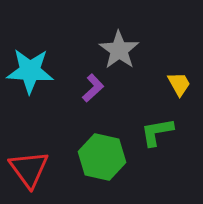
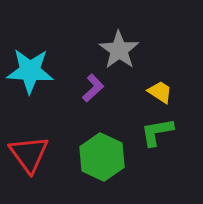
yellow trapezoid: moved 19 px left, 8 px down; rotated 28 degrees counterclockwise
green hexagon: rotated 12 degrees clockwise
red triangle: moved 15 px up
